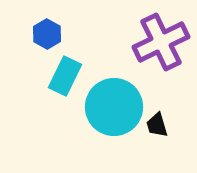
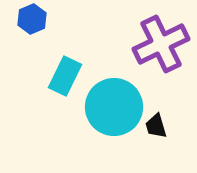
blue hexagon: moved 15 px left, 15 px up; rotated 8 degrees clockwise
purple cross: moved 2 px down
black trapezoid: moved 1 px left, 1 px down
